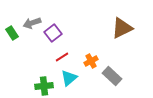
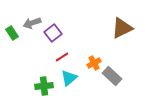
orange cross: moved 3 px right, 2 px down
